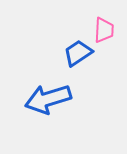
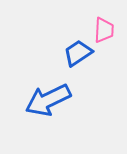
blue arrow: moved 1 px down; rotated 9 degrees counterclockwise
